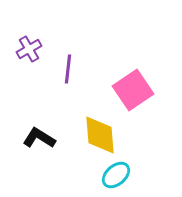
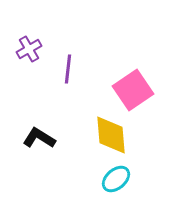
yellow diamond: moved 11 px right
cyan ellipse: moved 4 px down
